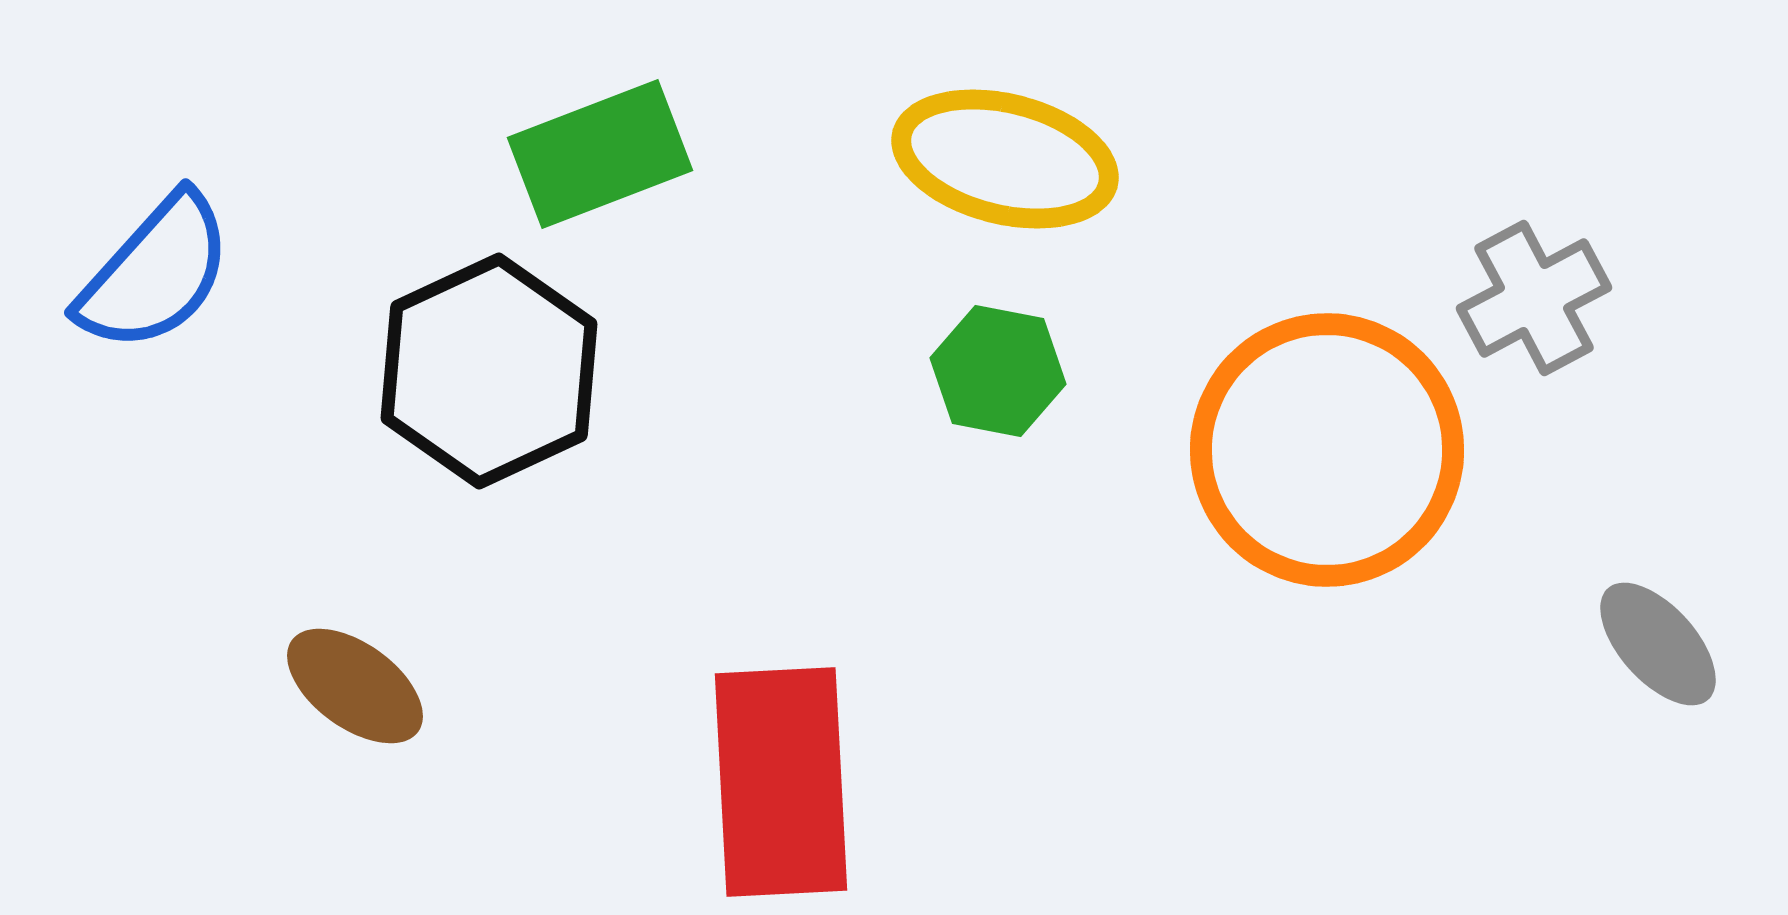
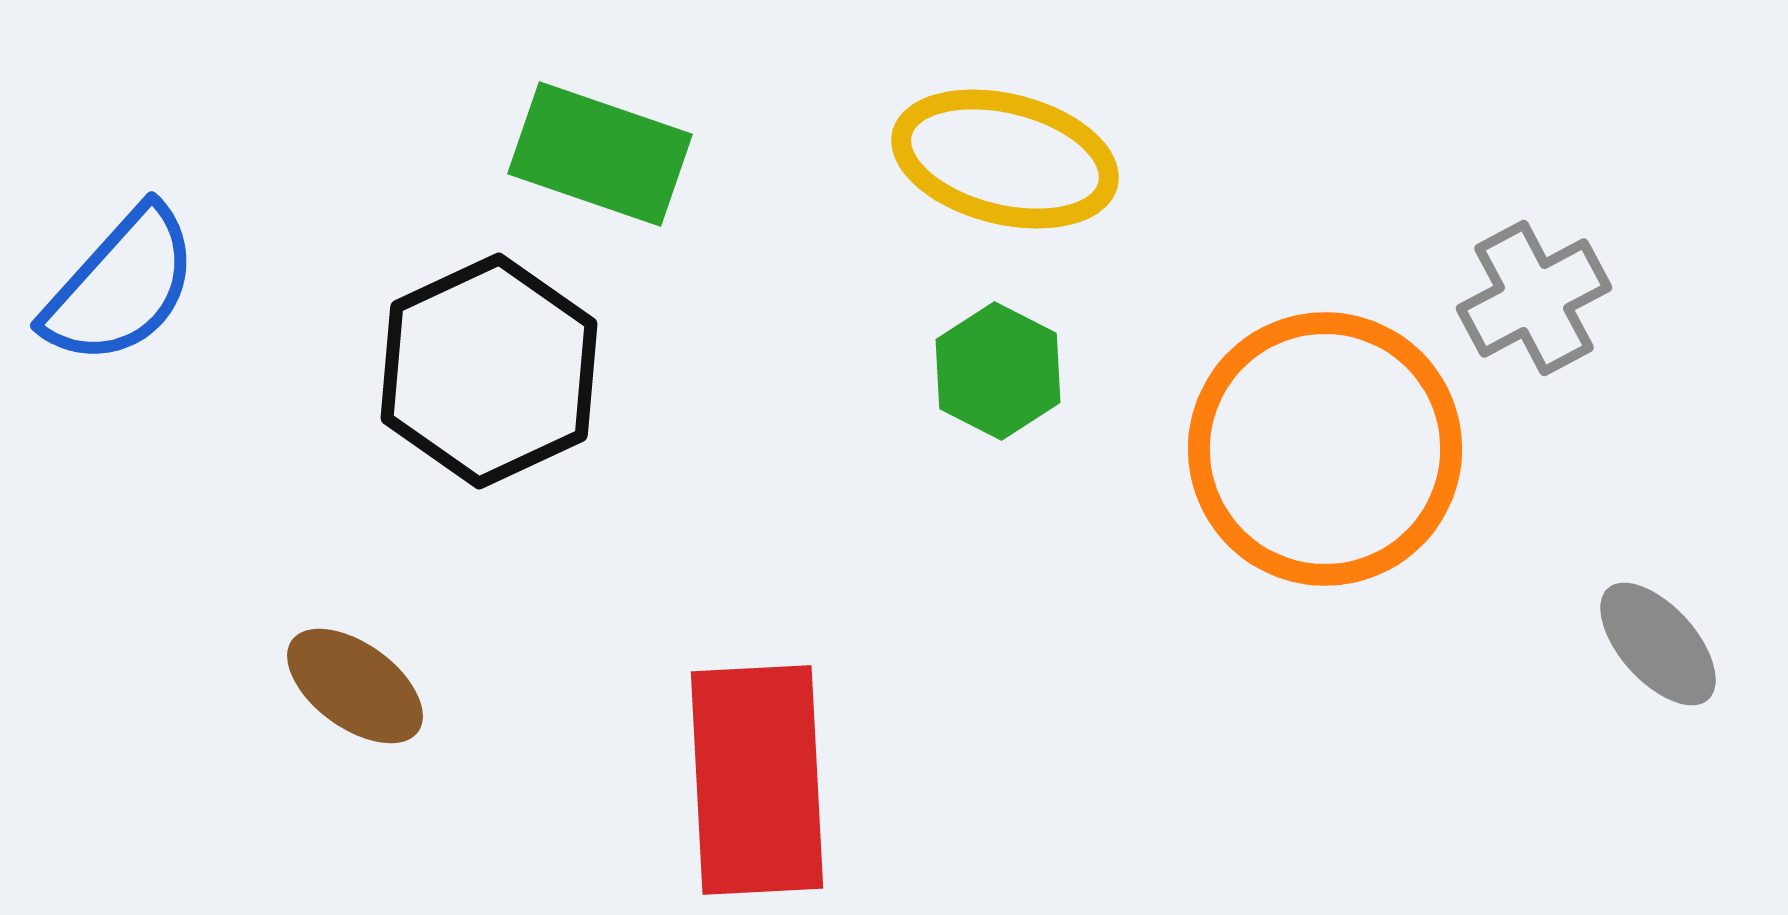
green rectangle: rotated 40 degrees clockwise
blue semicircle: moved 34 px left, 13 px down
green hexagon: rotated 16 degrees clockwise
orange circle: moved 2 px left, 1 px up
red rectangle: moved 24 px left, 2 px up
